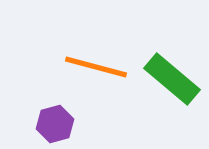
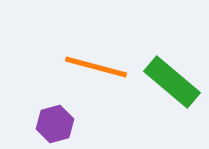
green rectangle: moved 3 px down
